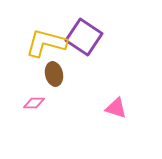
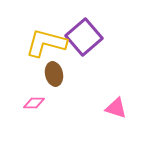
purple square: rotated 15 degrees clockwise
